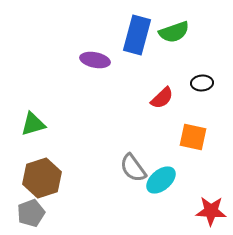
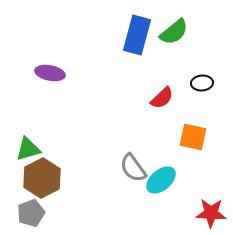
green semicircle: rotated 20 degrees counterclockwise
purple ellipse: moved 45 px left, 13 px down
green triangle: moved 5 px left, 25 px down
brown hexagon: rotated 9 degrees counterclockwise
red star: moved 2 px down
